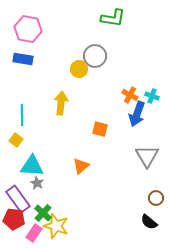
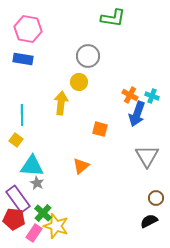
gray circle: moved 7 px left
yellow circle: moved 13 px down
black semicircle: moved 1 px up; rotated 114 degrees clockwise
